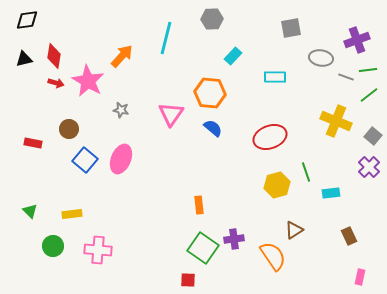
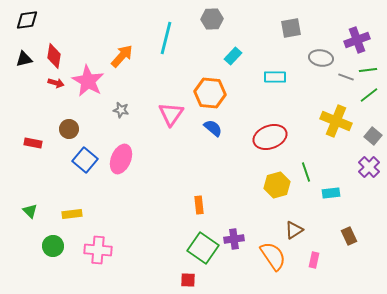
pink rectangle at (360, 277): moved 46 px left, 17 px up
